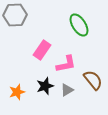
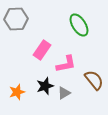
gray hexagon: moved 1 px right, 4 px down
brown semicircle: moved 1 px right
gray triangle: moved 3 px left, 3 px down
